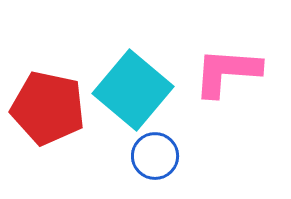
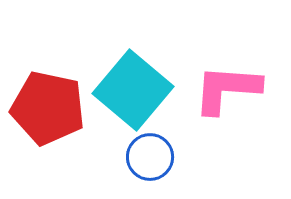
pink L-shape: moved 17 px down
blue circle: moved 5 px left, 1 px down
